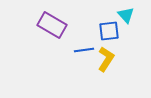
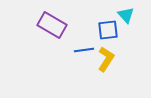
blue square: moved 1 px left, 1 px up
